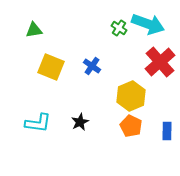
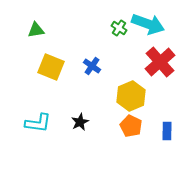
green triangle: moved 2 px right
